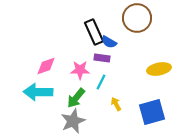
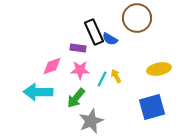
blue semicircle: moved 1 px right, 3 px up
purple rectangle: moved 24 px left, 10 px up
pink diamond: moved 6 px right
cyan line: moved 1 px right, 3 px up
yellow arrow: moved 28 px up
blue square: moved 5 px up
gray star: moved 18 px right
